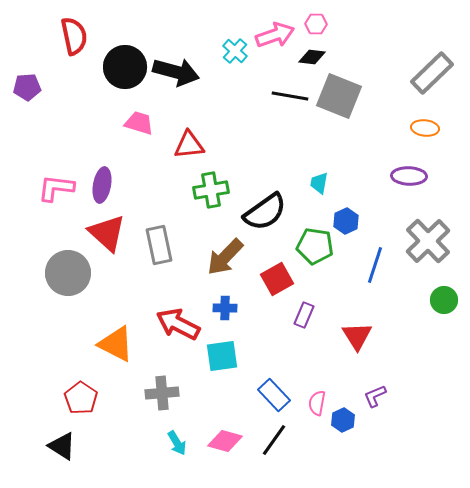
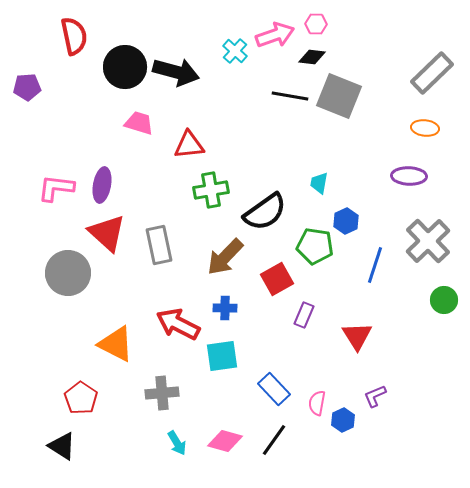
blue rectangle at (274, 395): moved 6 px up
